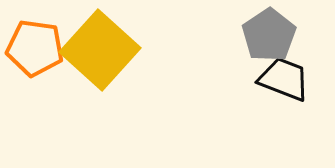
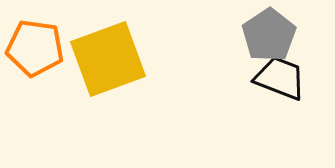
yellow square: moved 8 px right, 9 px down; rotated 28 degrees clockwise
black trapezoid: moved 4 px left, 1 px up
